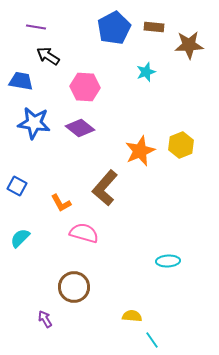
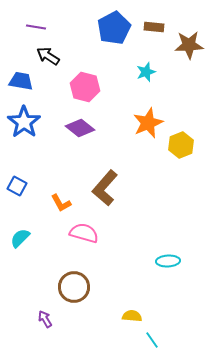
pink hexagon: rotated 12 degrees clockwise
blue star: moved 10 px left, 1 px up; rotated 28 degrees clockwise
orange star: moved 8 px right, 28 px up
